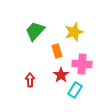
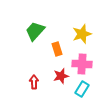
yellow star: moved 8 px right, 2 px down
orange rectangle: moved 2 px up
red star: moved 1 px down; rotated 21 degrees clockwise
red arrow: moved 4 px right, 2 px down
cyan rectangle: moved 7 px right, 1 px up
